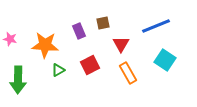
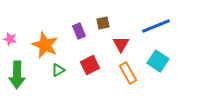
orange star: rotated 20 degrees clockwise
cyan square: moved 7 px left, 1 px down
green arrow: moved 1 px left, 5 px up
